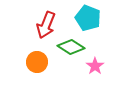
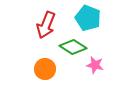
green diamond: moved 2 px right
orange circle: moved 8 px right, 7 px down
pink star: moved 1 px up; rotated 24 degrees counterclockwise
